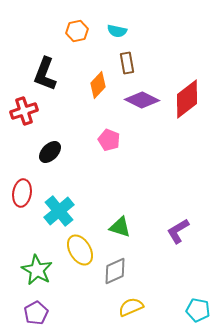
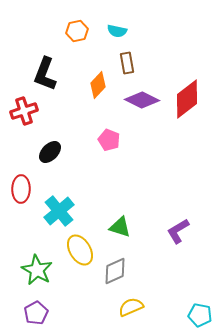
red ellipse: moved 1 px left, 4 px up; rotated 8 degrees counterclockwise
cyan pentagon: moved 2 px right, 5 px down
